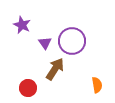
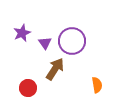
purple star: moved 8 px down; rotated 24 degrees clockwise
